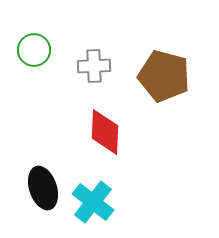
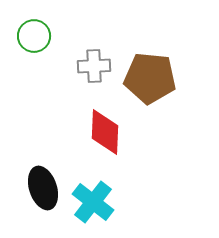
green circle: moved 14 px up
brown pentagon: moved 14 px left, 2 px down; rotated 9 degrees counterclockwise
